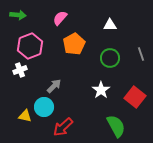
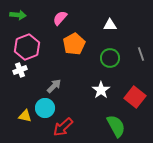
pink hexagon: moved 3 px left, 1 px down
cyan circle: moved 1 px right, 1 px down
